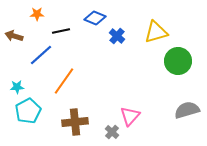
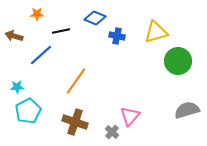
blue cross: rotated 28 degrees counterclockwise
orange line: moved 12 px right
brown cross: rotated 25 degrees clockwise
